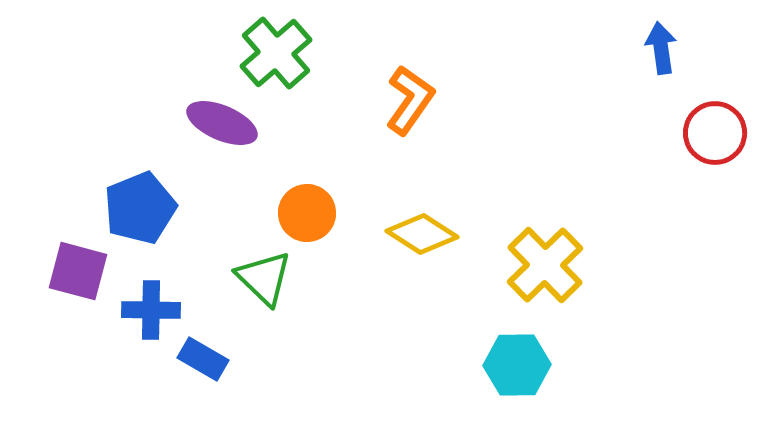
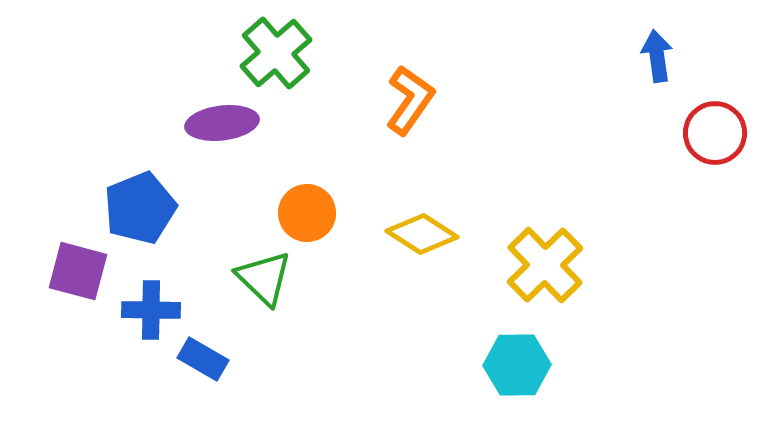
blue arrow: moved 4 px left, 8 px down
purple ellipse: rotated 30 degrees counterclockwise
